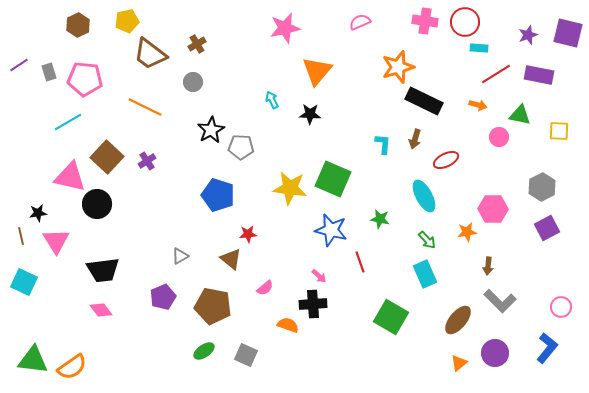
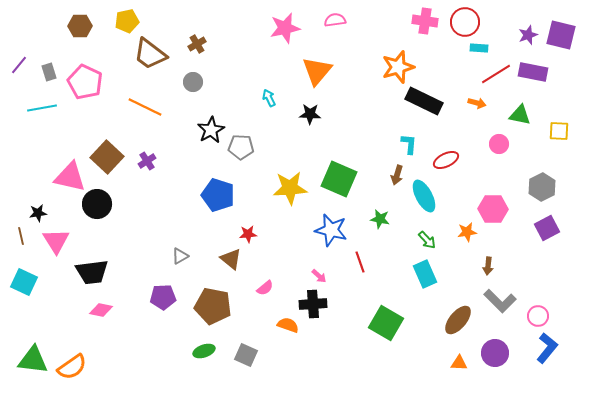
pink semicircle at (360, 22): moved 25 px left, 2 px up; rotated 15 degrees clockwise
brown hexagon at (78, 25): moved 2 px right, 1 px down; rotated 25 degrees clockwise
purple square at (568, 33): moved 7 px left, 2 px down
purple line at (19, 65): rotated 18 degrees counterclockwise
purple rectangle at (539, 75): moved 6 px left, 3 px up
pink pentagon at (85, 79): moved 3 px down; rotated 20 degrees clockwise
cyan arrow at (272, 100): moved 3 px left, 2 px up
orange arrow at (478, 105): moved 1 px left, 2 px up
cyan line at (68, 122): moved 26 px left, 14 px up; rotated 20 degrees clockwise
pink circle at (499, 137): moved 7 px down
brown arrow at (415, 139): moved 18 px left, 36 px down
cyan L-shape at (383, 144): moved 26 px right
green square at (333, 179): moved 6 px right
yellow star at (290, 188): rotated 12 degrees counterclockwise
black trapezoid at (103, 270): moved 11 px left, 2 px down
purple pentagon at (163, 297): rotated 20 degrees clockwise
pink circle at (561, 307): moved 23 px left, 9 px down
pink diamond at (101, 310): rotated 40 degrees counterclockwise
green square at (391, 317): moved 5 px left, 6 px down
green ellipse at (204, 351): rotated 15 degrees clockwise
orange triangle at (459, 363): rotated 42 degrees clockwise
